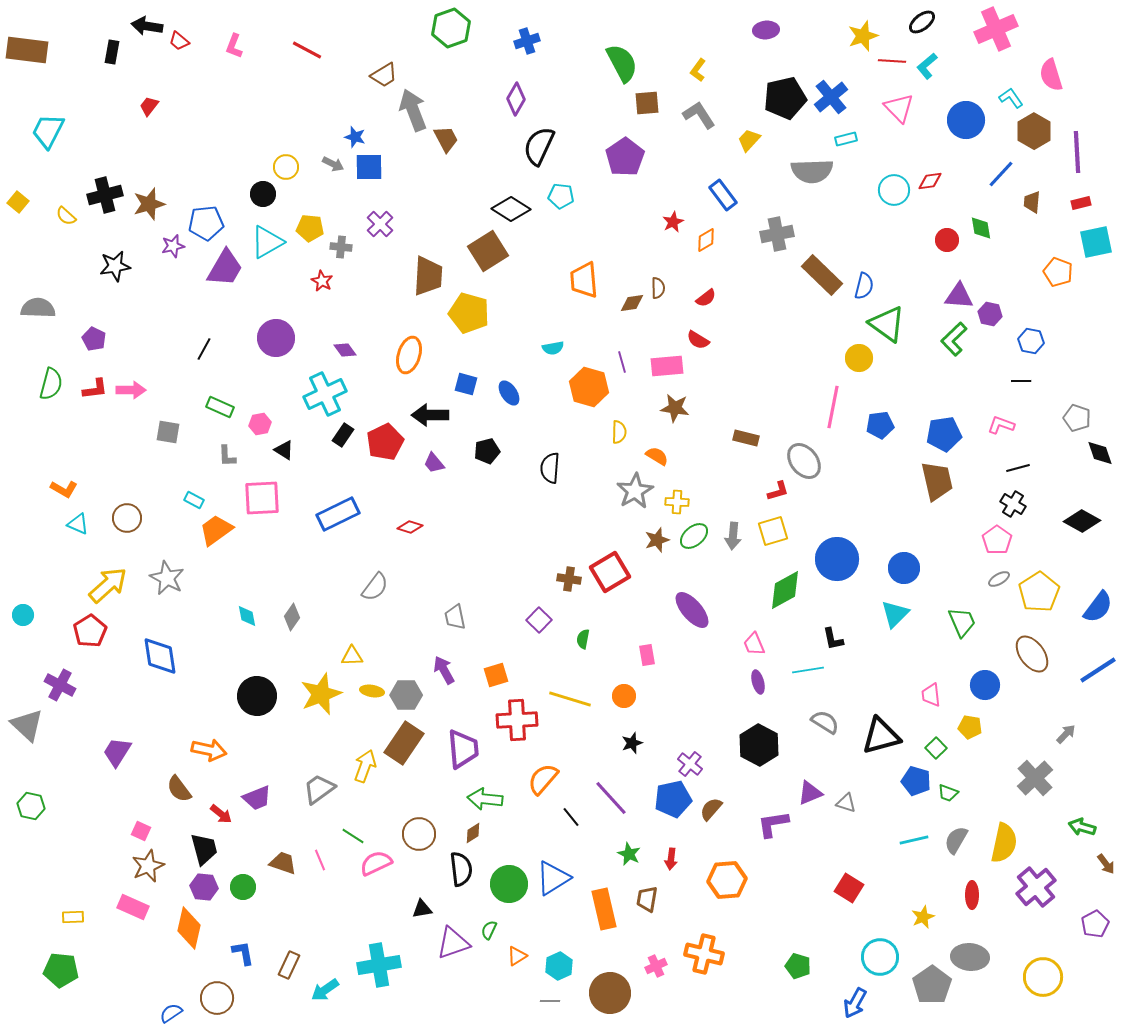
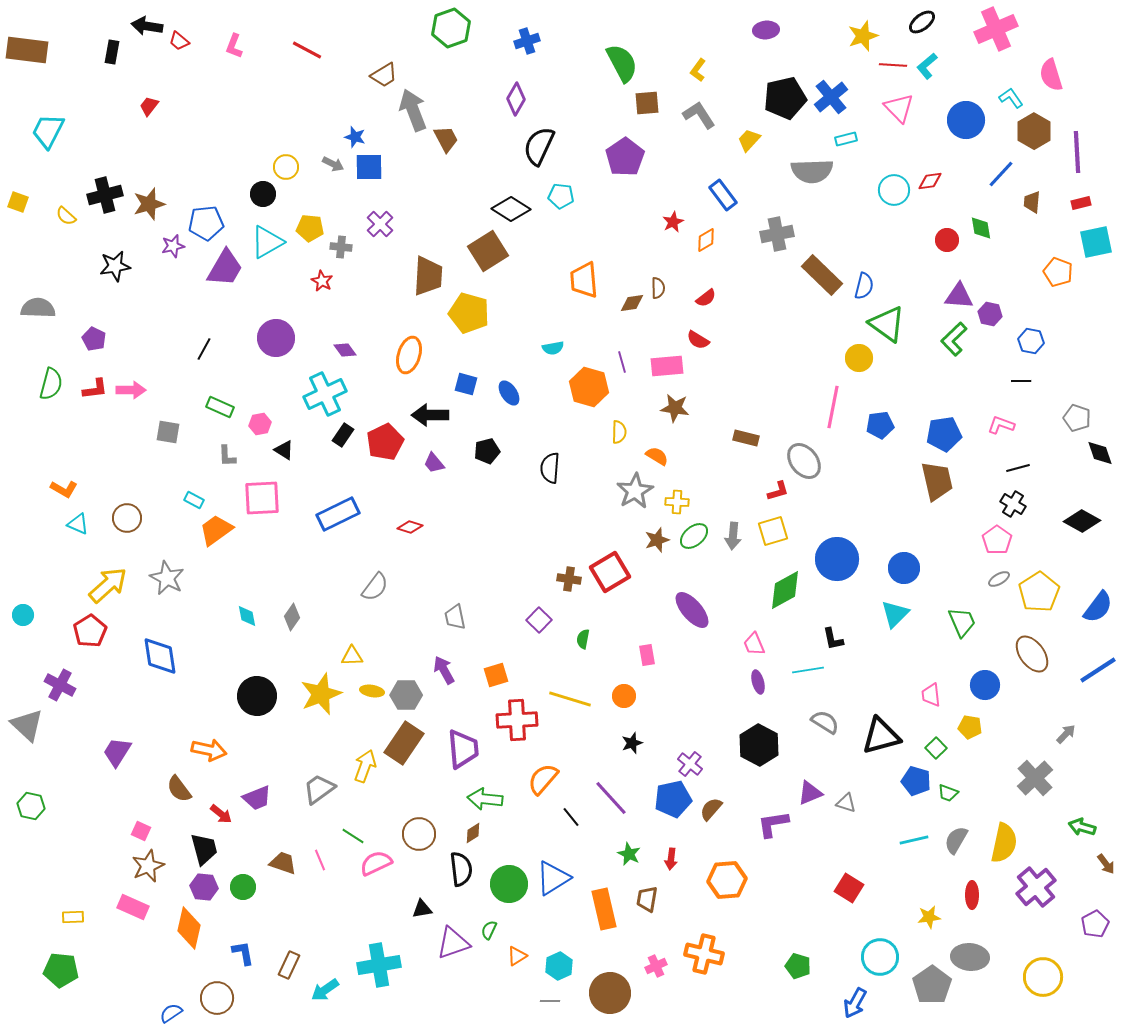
red line at (892, 61): moved 1 px right, 4 px down
yellow square at (18, 202): rotated 20 degrees counterclockwise
yellow star at (923, 917): moved 6 px right; rotated 15 degrees clockwise
